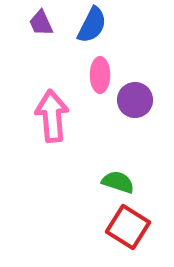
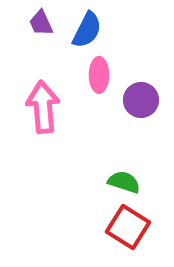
blue semicircle: moved 5 px left, 5 px down
pink ellipse: moved 1 px left
purple circle: moved 6 px right
pink arrow: moved 9 px left, 9 px up
green semicircle: moved 6 px right
